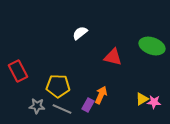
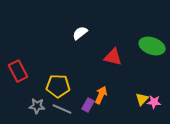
yellow triangle: rotated 16 degrees counterclockwise
